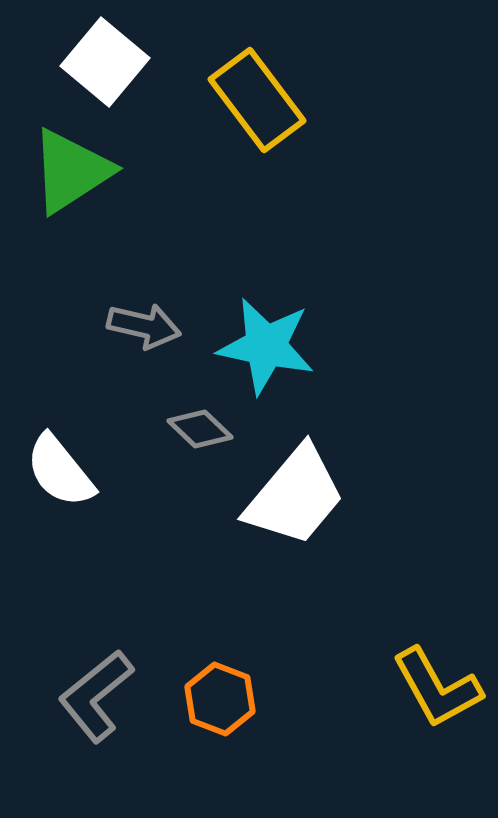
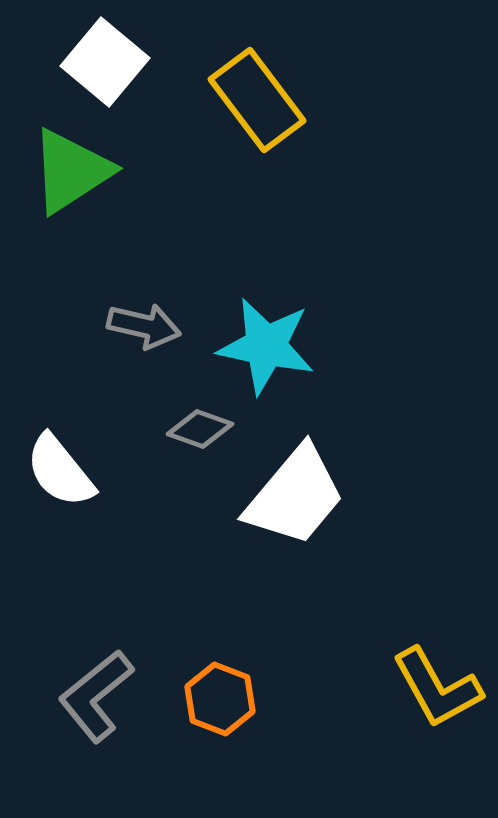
gray diamond: rotated 24 degrees counterclockwise
